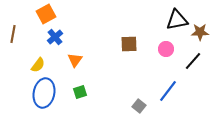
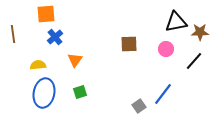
orange square: rotated 24 degrees clockwise
black triangle: moved 1 px left, 2 px down
brown line: rotated 18 degrees counterclockwise
black line: moved 1 px right
yellow semicircle: rotated 133 degrees counterclockwise
blue line: moved 5 px left, 3 px down
gray square: rotated 16 degrees clockwise
